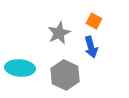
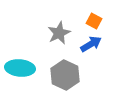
blue arrow: moved 3 px up; rotated 105 degrees counterclockwise
